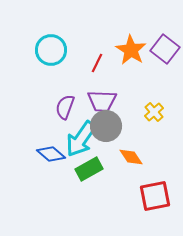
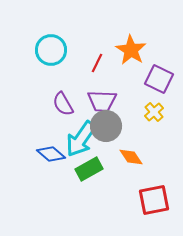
purple square: moved 6 px left, 30 px down; rotated 12 degrees counterclockwise
purple semicircle: moved 2 px left, 3 px up; rotated 50 degrees counterclockwise
red square: moved 1 px left, 4 px down
